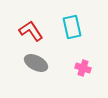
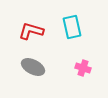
red L-shape: rotated 40 degrees counterclockwise
gray ellipse: moved 3 px left, 4 px down
